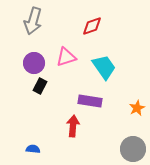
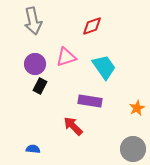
gray arrow: rotated 28 degrees counterclockwise
purple circle: moved 1 px right, 1 px down
red arrow: rotated 50 degrees counterclockwise
